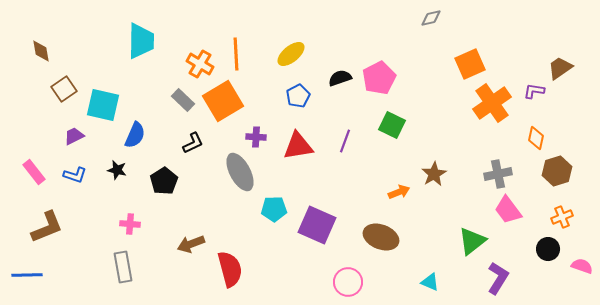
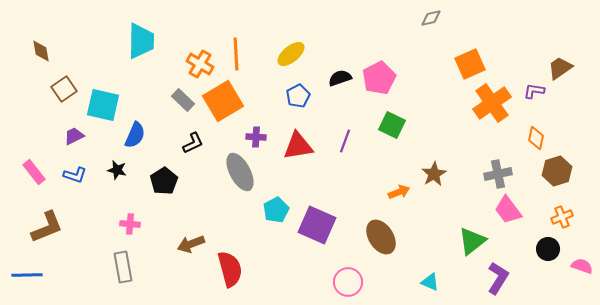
cyan pentagon at (274, 209): moved 2 px right, 1 px down; rotated 25 degrees counterclockwise
brown ellipse at (381, 237): rotated 36 degrees clockwise
